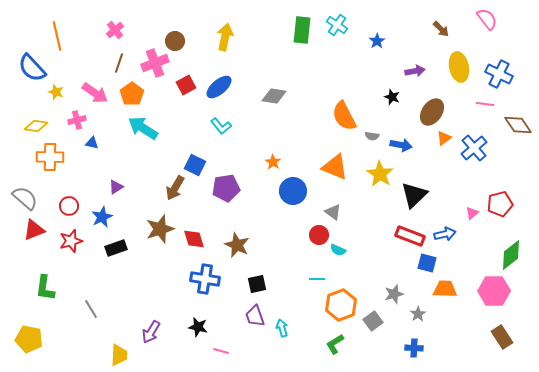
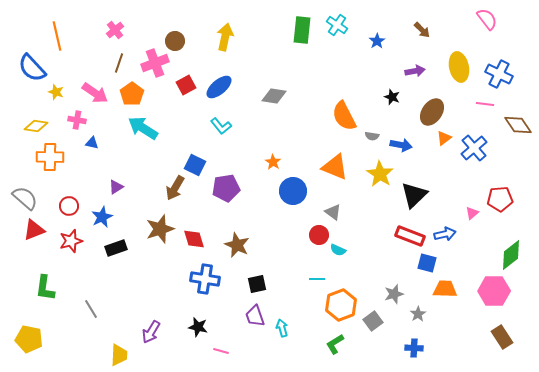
brown arrow at (441, 29): moved 19 px left, 1 px down
pink cross at (77, 120): rotated 24 degrees clockwise
red pentagon at (500, 204): moved 5 px up; rotated 10 degrees clockwise
